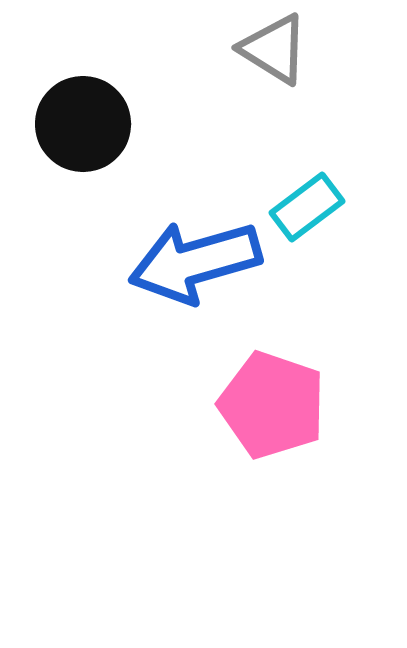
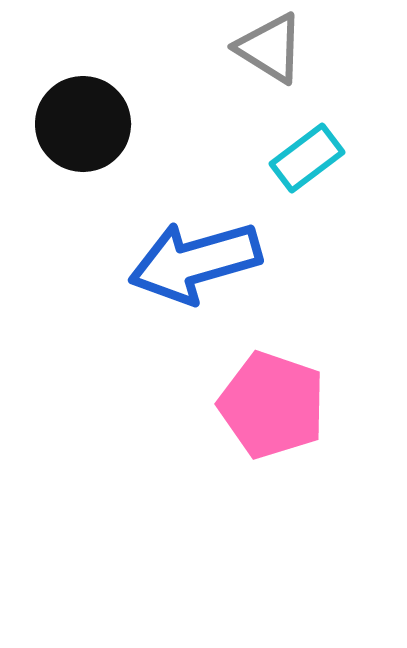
gray triangle: moved 4 px left, 1 px up
cyan rectangle: moved 49 px up
